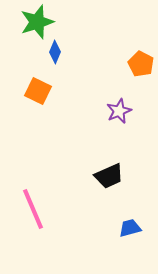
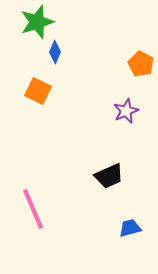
purple star: moved 7 px right
